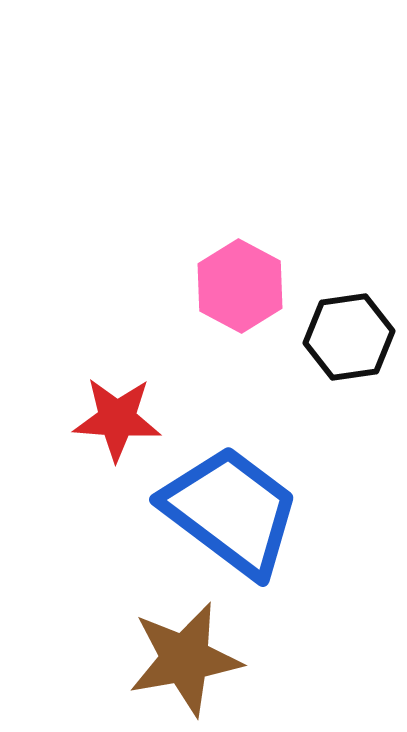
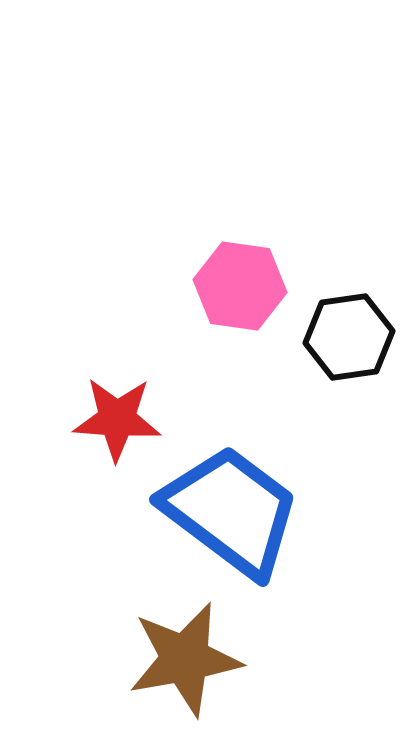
pink hexagon: rotated 20 degrees counterclockwise
